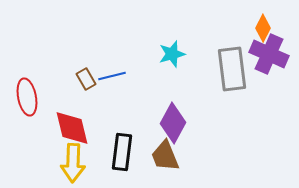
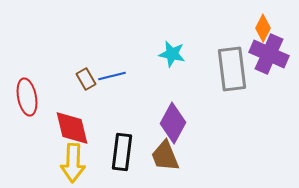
cyan star: rotated 28 degrees clockwise
